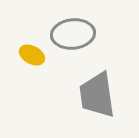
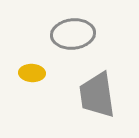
yellow ellipse: moved 18 px down; rotated 25 degrees counterclockwise
